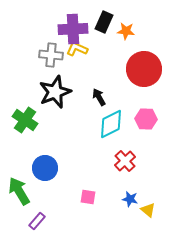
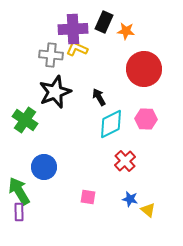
blue circle: moved 1 px left, 1 px up
purple rectangle: moved 18 px left, 9 px up; rotated 42 degrees counterclockwise
